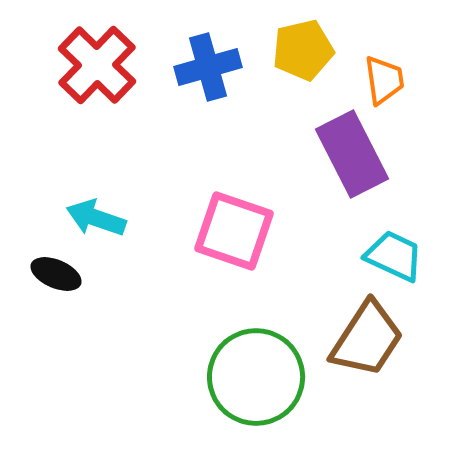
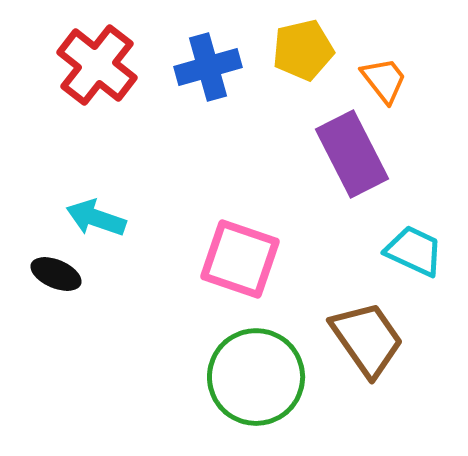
red cross: rotated 6 degrees counterclockwise
orange trapezoid: rotated 30 degrees counterclockwise
pink square: moved 6 px right, 28 px down
cyan trapezoid: moved 20 px right, 5 px up
brown trapezoid: rotated 68 degrees counterclockwise
